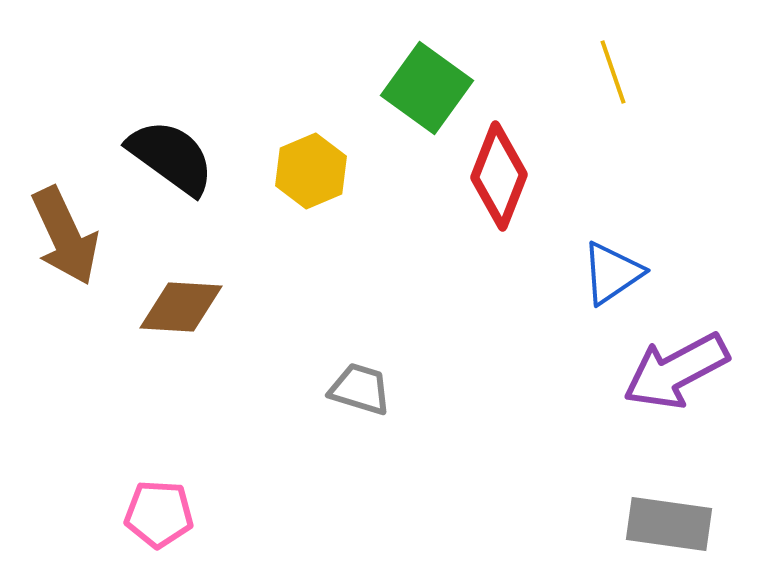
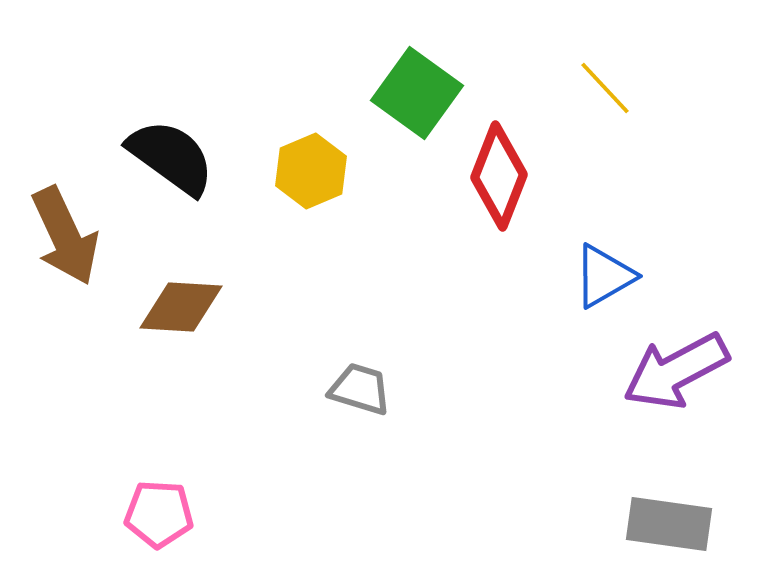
yellow line: moved 8 px left, 16 px down; rotated 24 degrees counterclockwise
green square: moved 10 px left, 5 px down
blue triangle: moved 8 px left, 3 px down; rotated 4 degrees clockwise
